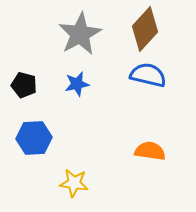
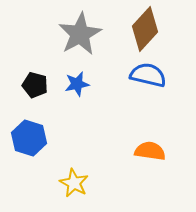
black pentagon: moved 11 px right
blue hexagon: moved 5 px left; rotated 20 degrees clockwise
yellow star: rotated 20 degrees clockwise
